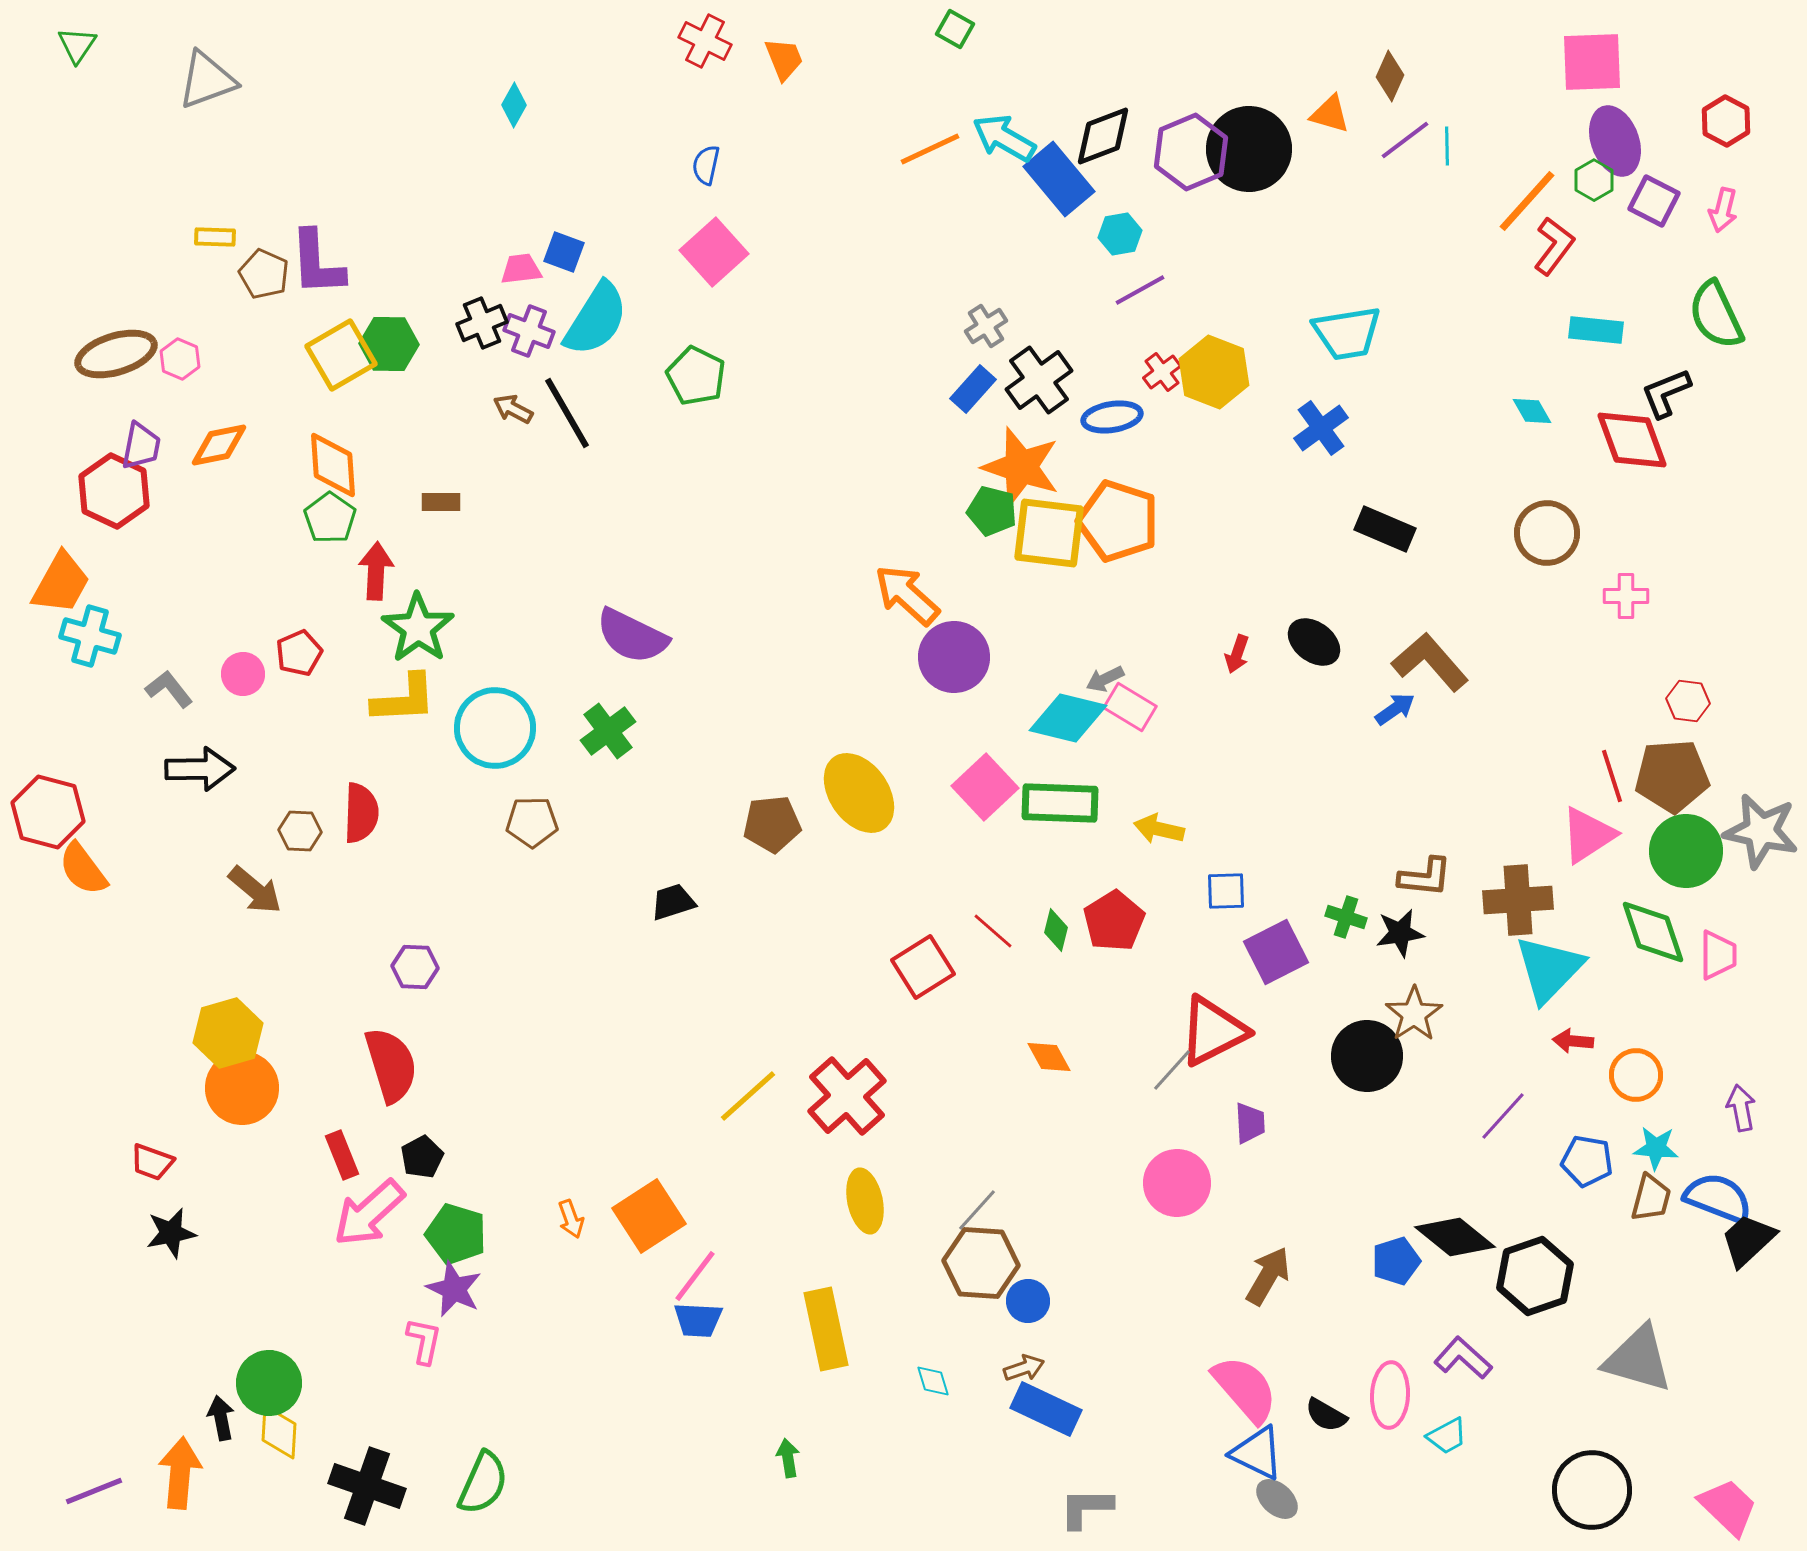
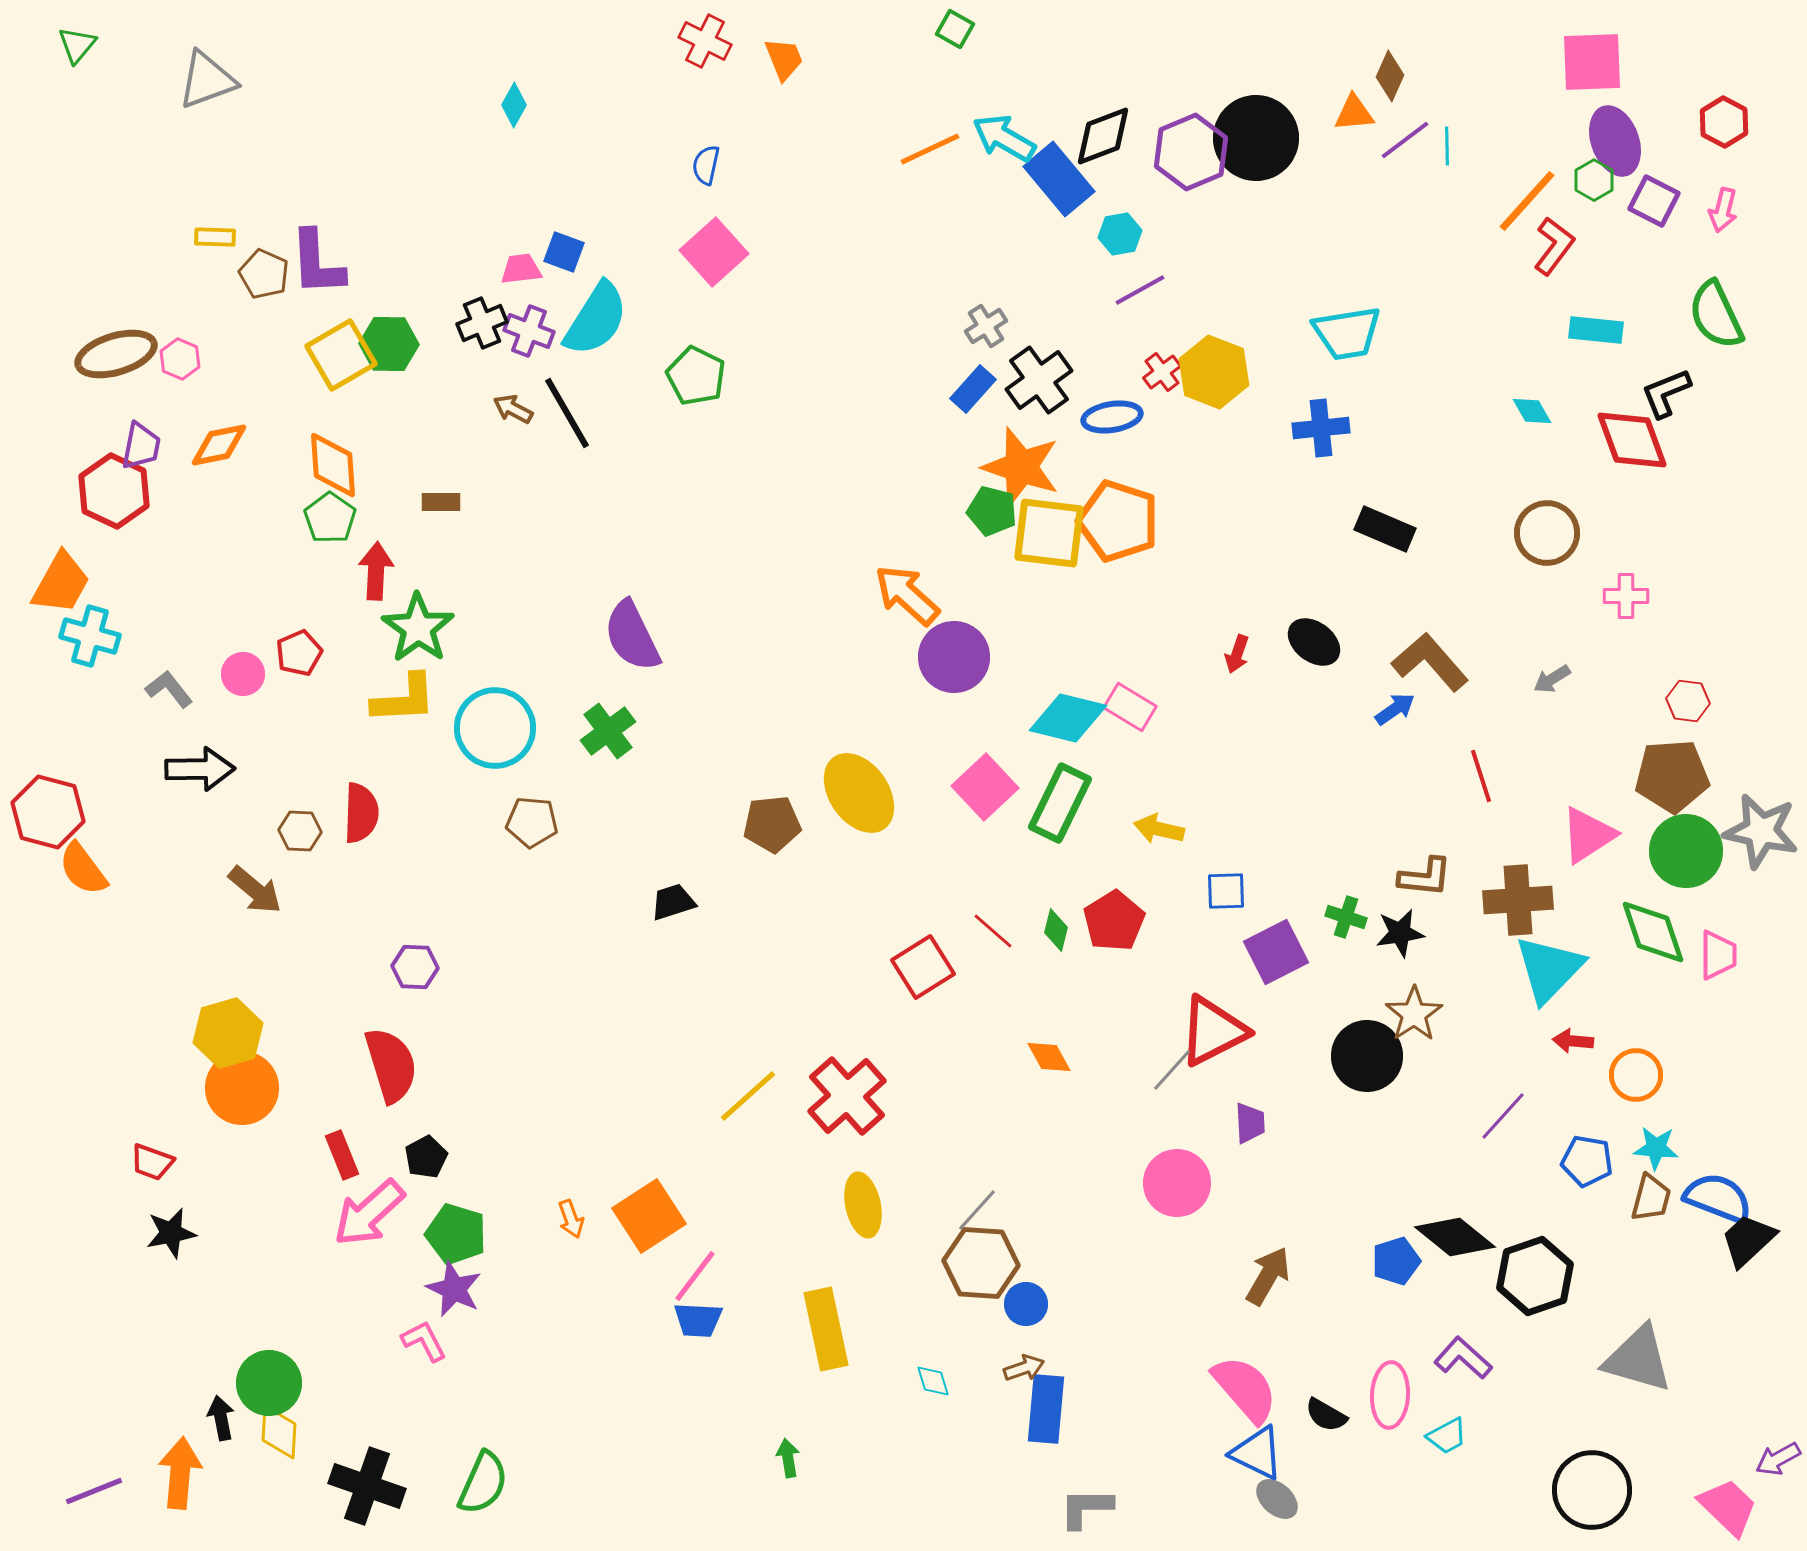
green triangle at (77, 45): rotated 6 degrees clockwise
orange triangle at (1330, 114): moved 24 px right, 1 px up; rotated 21 degrees counterclockwise
red hexagon at (1726, 121): moved 2 px left, 1 px down
black circle at (1249, 149): moved 7 px right, 11 px up
blue cross at (1321, 428): rotated 30 degrees clockwise
purple semicircle at (632, 636): rotated 38 degrees clockwise
gray arrow at (1105, 679): moved 447 px right; rotated 6 degrees counterclockwise
red line at (1612, 776): moved 131 px left
green rectangle at (1060, 803): rotated 66 degrees counterclockwise
brown pentagon at (532, 822): rotated 6 degrees clockwise
purple arrow at (1741, 1108): moved 37 px right, 351 px down; rotated 108 degrees counterclockwise
black pentagon at (422, 1157): moved 4 px right
yellow ellipse at (865, 1201): moved 2 px left, 4 px down
blue circle at (1028, 1301): moved 2 px left, 3 px down
pink L-shape at (424, 1341): rotated 39 degrees counterclockwise
blue rectangle at (1046, 1409): rotated 70 degrees clockwise
